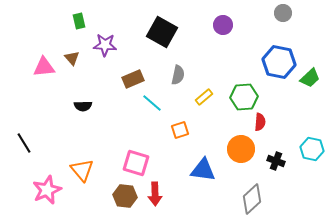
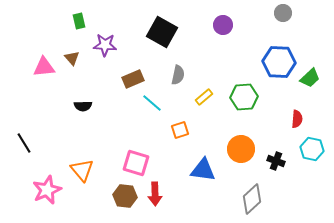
blue hexagon: rotated 8 degrees counterclockwise
red semicircle: moved 37 px right, 3 px up
